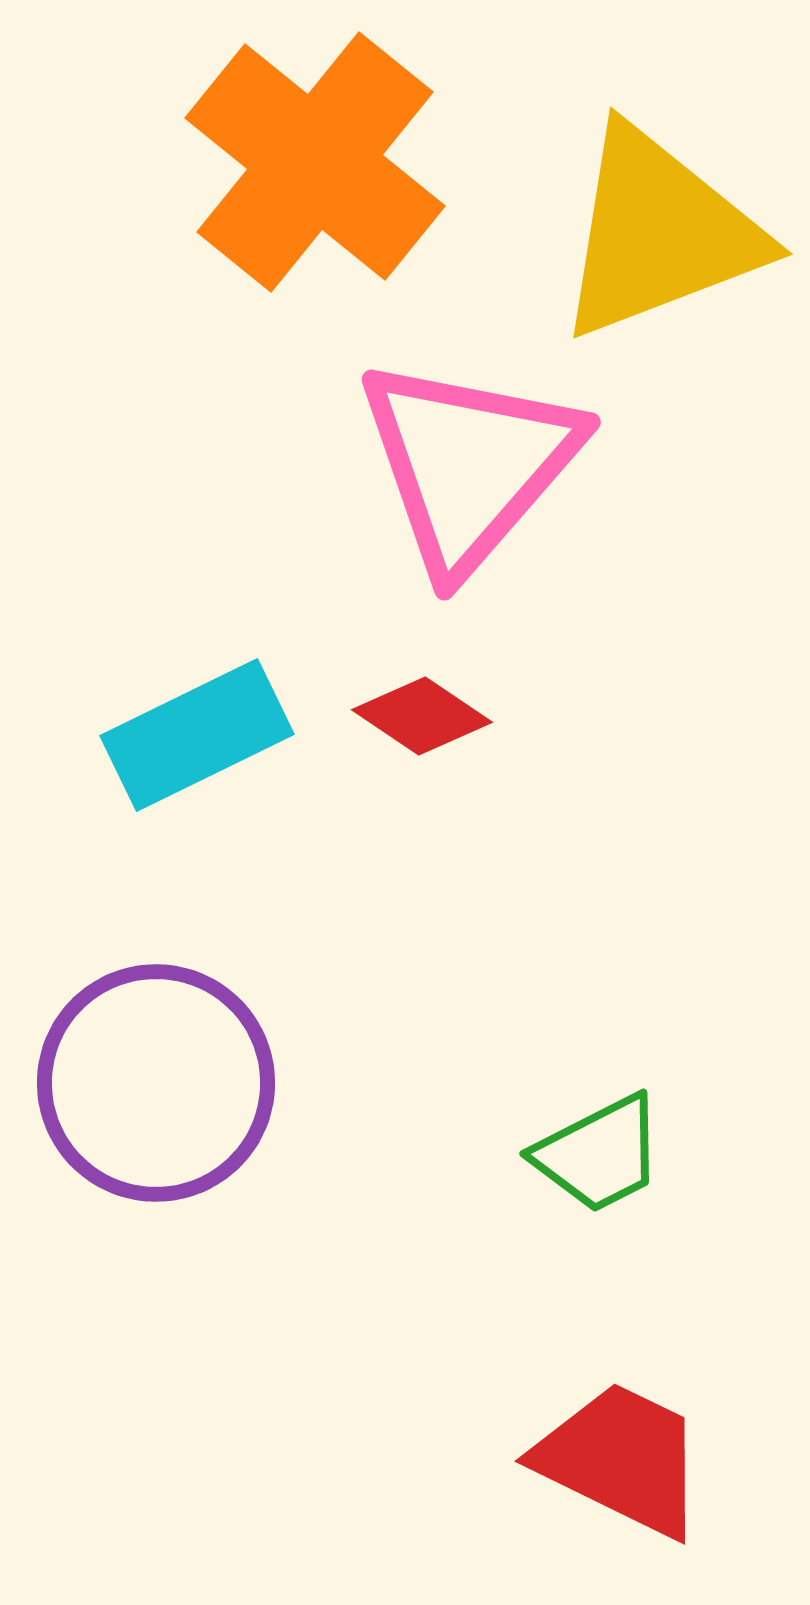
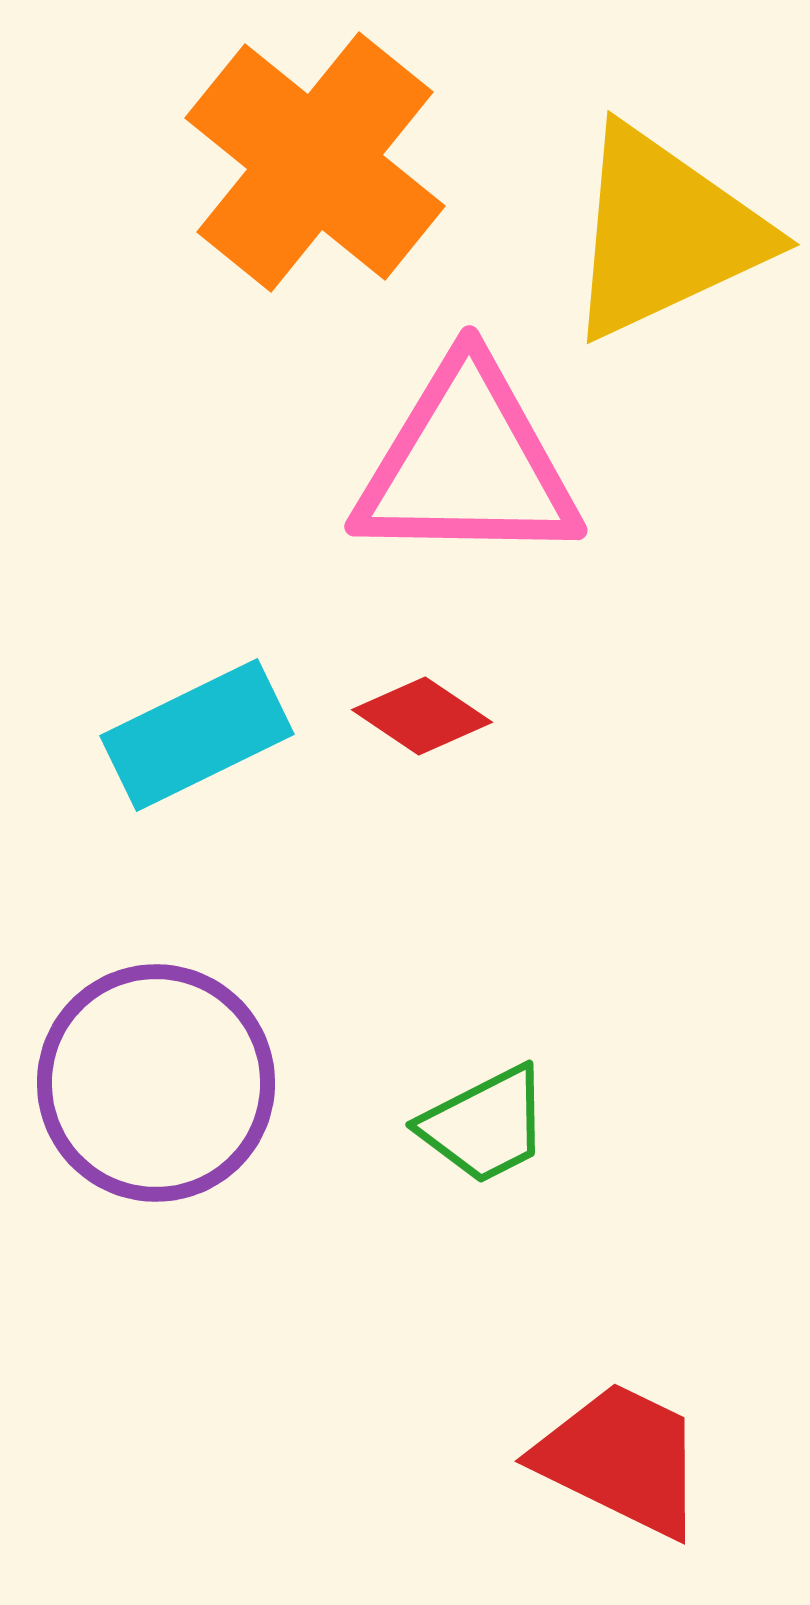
yellow triangle: moved 6 px right; rotated 4 degrees counterclockwise
pink triangle: moved 2 px left; rotated 50 degrees clockwise
green trapezoid: moved 114 px left, 29 px up
